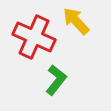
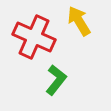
yellow arrow: moved 3 px right; rotated 12 degrees clockwise
